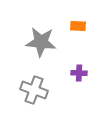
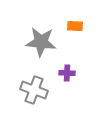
orange rectangle: moved 3 px left
purple cross: moved 12 px left
